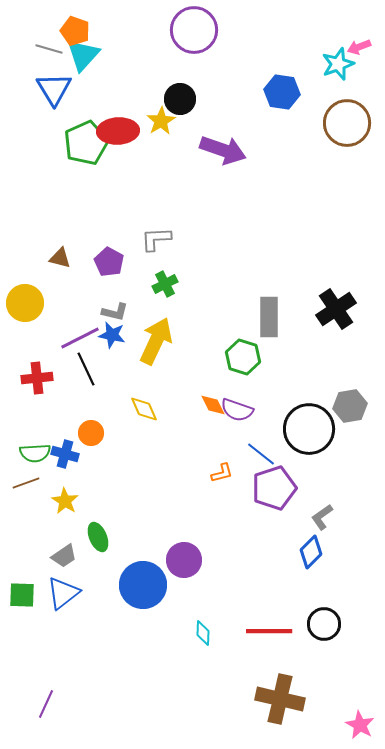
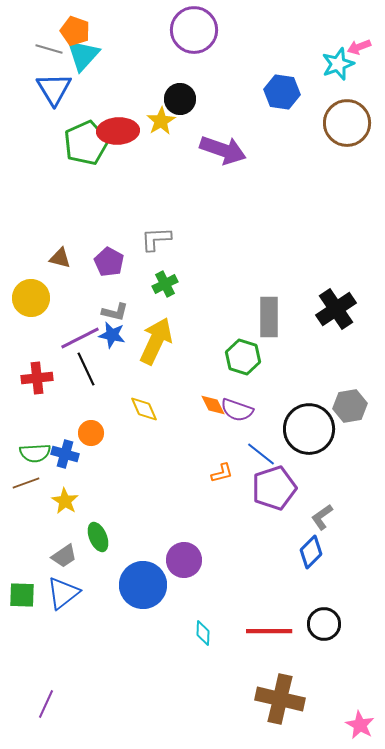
yellow circle at (25, 303): moved 6 px right, 5 px up
